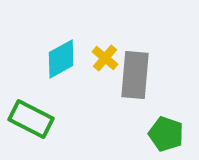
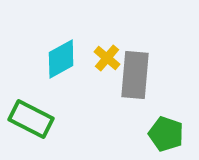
yellow cross: moved 2 px right
